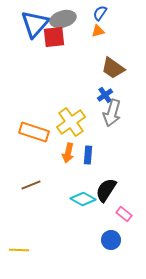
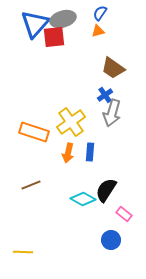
blue rectangle: moved 2 px right, 3 px up
yellow line: moved 4 px right, 2 px down
